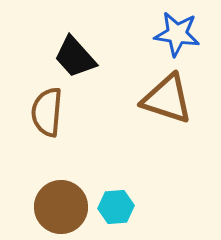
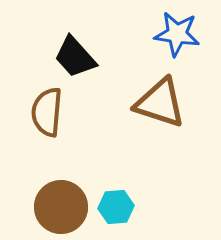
brown triangle: moved 7 px left, 4 px down
